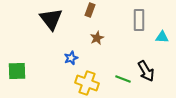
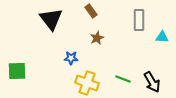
brown rectangle: moved 1 px right, 1 px down; rotated 56 degrees counterclockwise
blue star: rotated 24 degrees clockwise
black arrow: moved 6 px right, 11 px down
